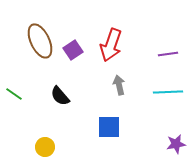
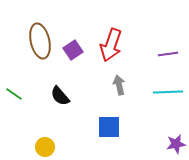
brown ellipse: rotated 12 degrees clockwise
